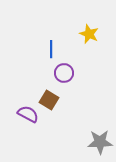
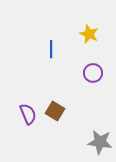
purple circle: moved 29 px right
brown square: moved 6 px right, 11 px down
purple semicircle: rotated 40 degrees clockwise
gray star: rotated 10 degrees clockwise
